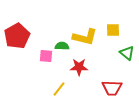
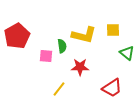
yellow L-shape: moved 1 px left, 2 px up
green semicircle: rotated 80 degrees clockwise
red star: moved 1 px right
red trapezoid: rotated 35 degrees counterclockwise
